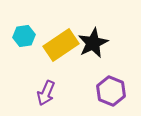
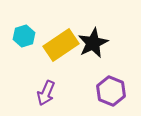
cyan hexagon: rotated 10 degrees counterclockwise
